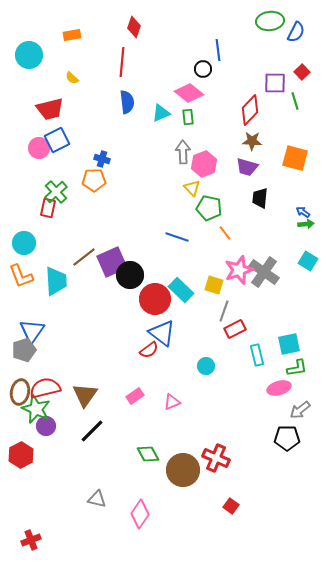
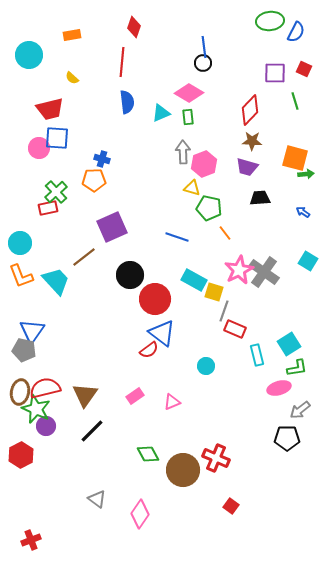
blue line at (218, 50): moved 14 px left, 3 px up
black circle at (203, 69): moved 6 px up
red square at (302, 72): moved 2 px right, 3 px up; rotated 21 degrees counterclockwise
purple square at (275, 83): moved 10 px up
pink diamond at (189, 93): rotated 8 degrees counterclockwise
blue square at (57, 140): moved 2 px up; rotated 30 degrees clockwise
yellow triangle at (192, 188): rotated 30 degrees counterclockwise
black trapezoid at (260, 198): rotated 80 degrees clockwise
red rectangle at (48, 208): rotated 66 degrees clockwise
green arrow at (306, 224): moved 50 px up
cyan circle at (24, 243): moved 4 px left
purple square at (112, 262): moved 35 px up
pink star at (239, 270): rotated 8 degrees counterclockwise
cyan trapezoid at (56, 281): rotated 40 degrees counterclockwise
yellow square at (214, 285): moved 7 px down
cyan rectangle at (181, 290): moved 13 px right, 10 px up; rotated 15 degrees counterclockwise
red rectangle at (235, 329): rotated 50 degrees clockwise
cyan square at (289, 344): rotated 20 degrees counterclockwise
gray pentagon at (24, 350): rotated 30 degrees clockwise
gray triangle at (97, 499): rotated 24 degrees clockwise
